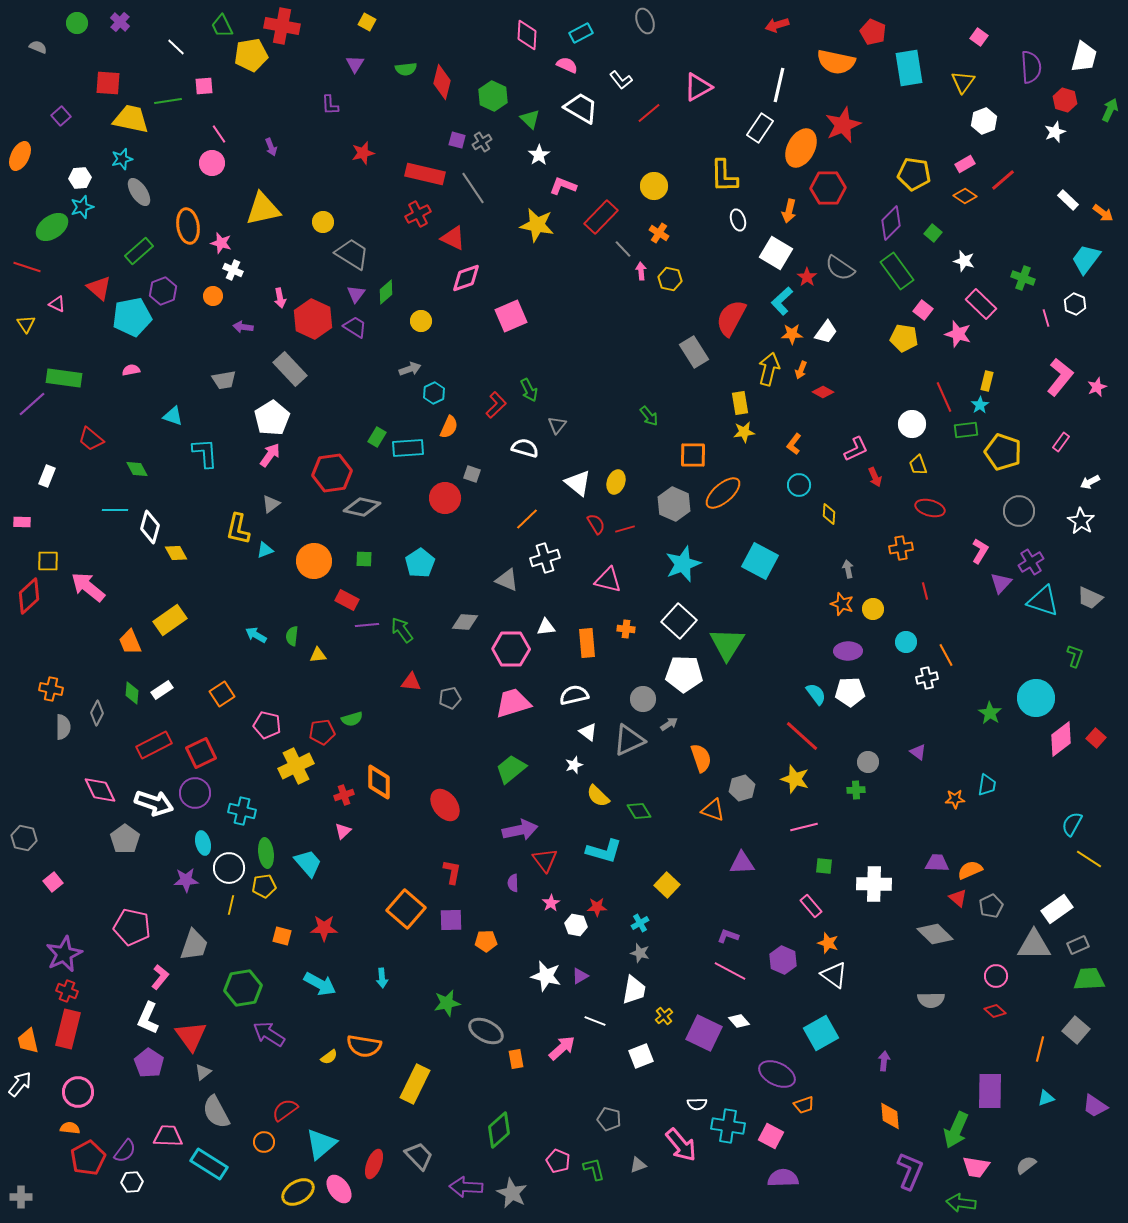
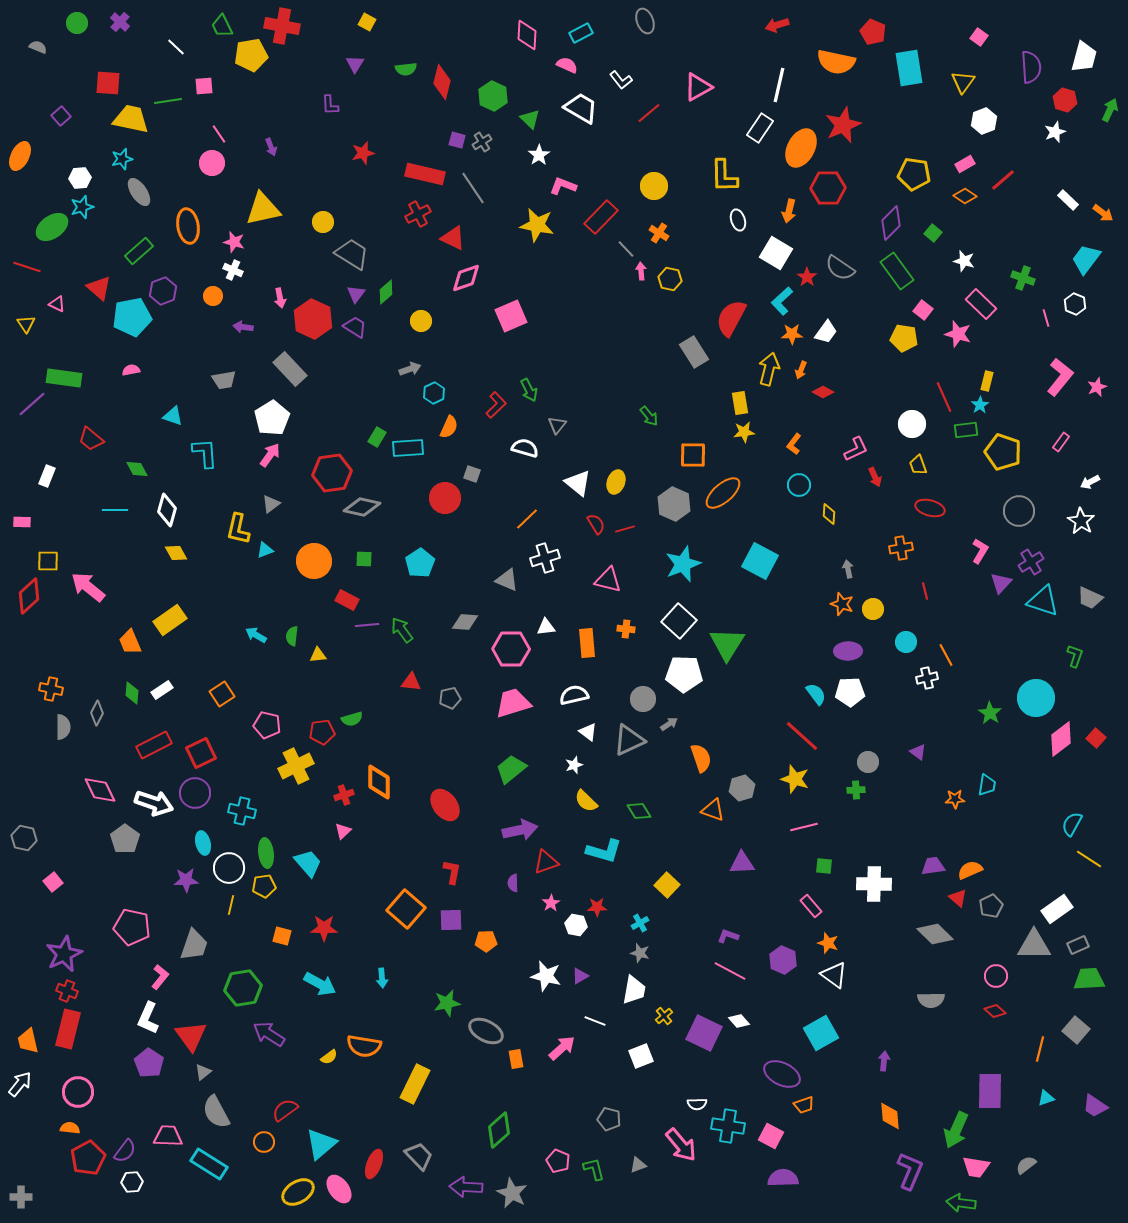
pink star at (221, 243): moved 13 px right, 1 px up
gray line at (623, 249): moved 3 px right
white diamond at (150, 527): moved 17 px right, 17 px up
yellow semicircle at (598, 796): moved 12 px left, 5 px down
red triangle at (545, 860): moved 1 px right, 2 px down; rotated 48 degrees clockwise
purple trapezoid at (937, 863): moved 4 px left, 3 px down; rotated 10 degrees counterclockwise
purple ellipse at (777, 1074): moved 5 px right
